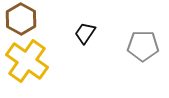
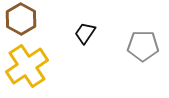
yellow cross: moved 5 px down; rotated 21 degrees clockwise
